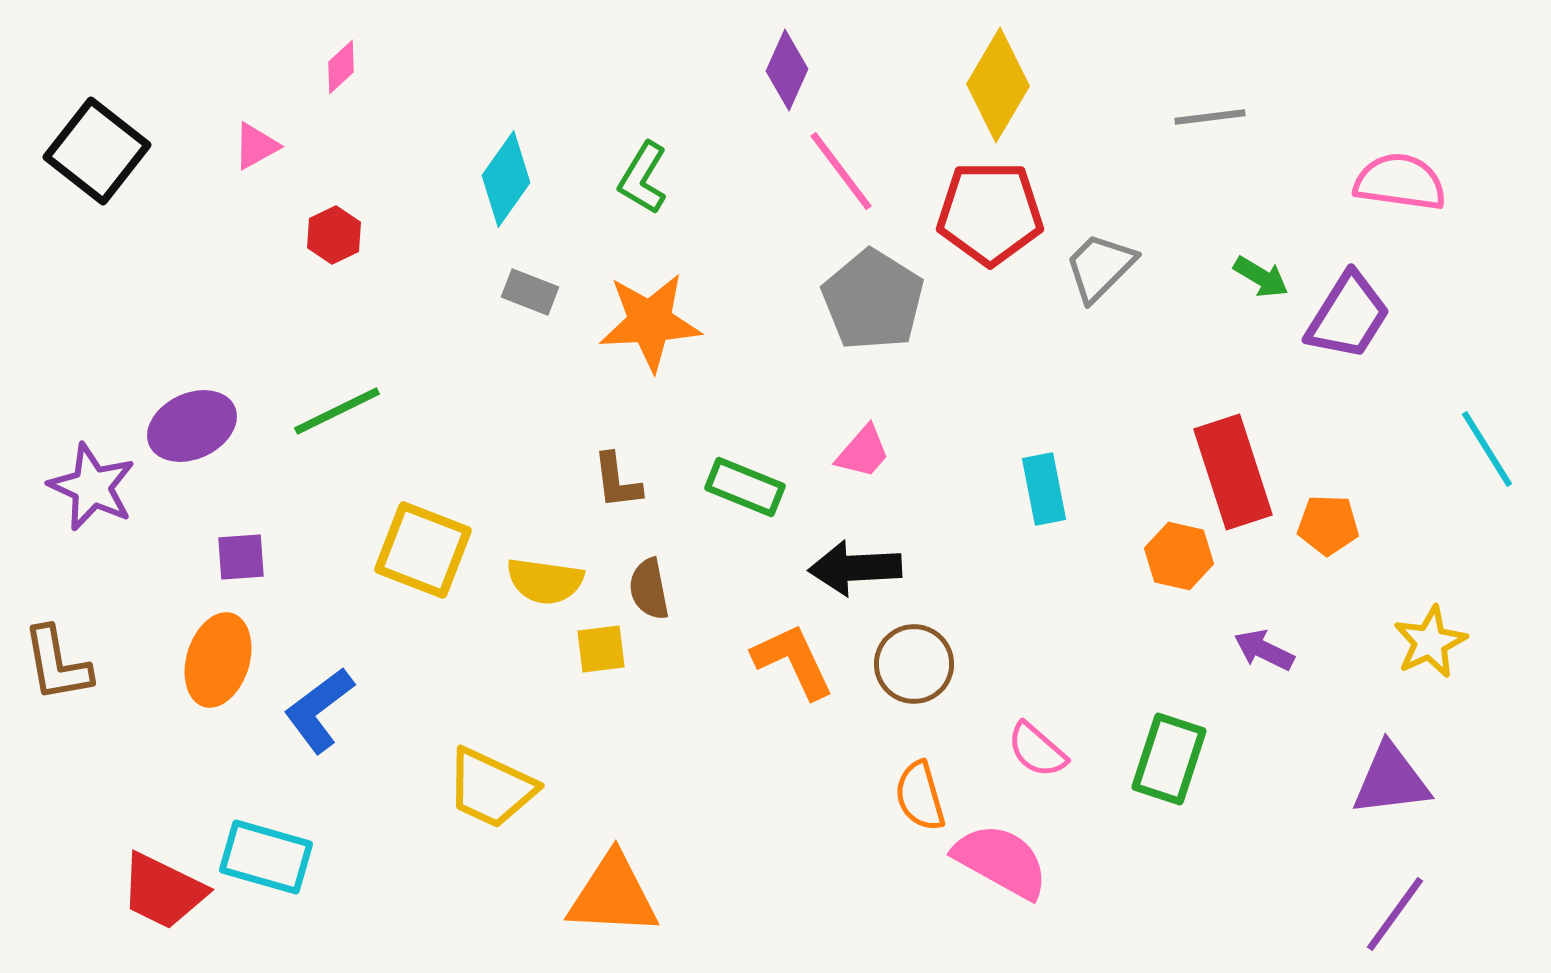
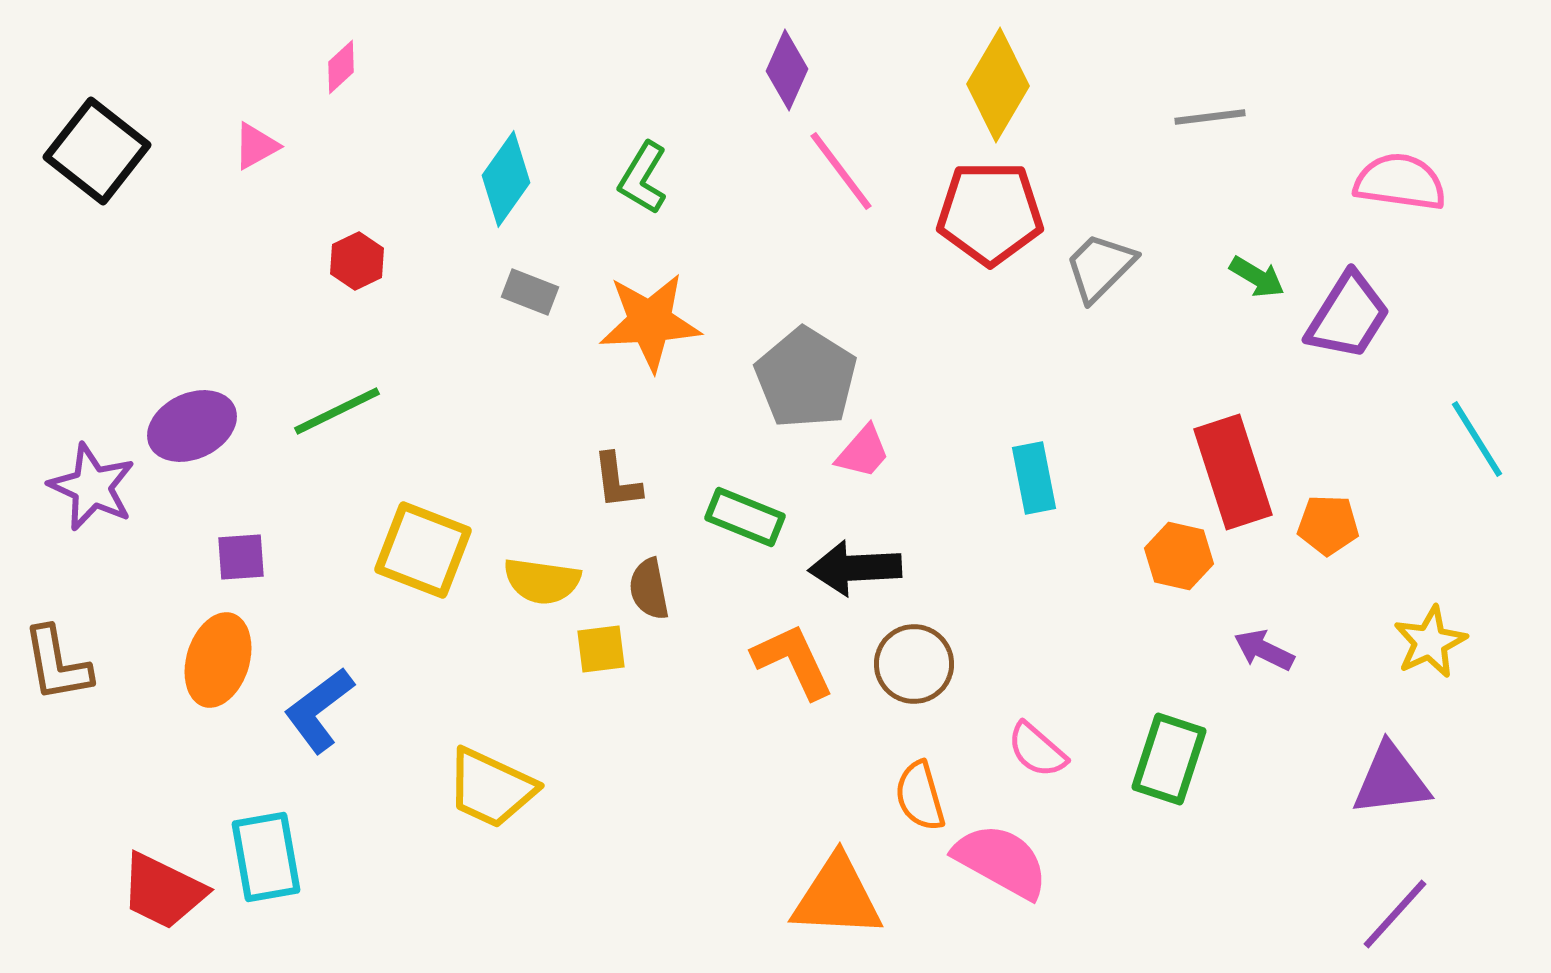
red hexagon at (334, 235): moved 23 px right, 26 px down
green arrow at (1261, 277): moved 4 px left
gray pentagon at (873, 300): moved 67 px left, 78 px down
cyan line at (1487, 449): moved 10 px left, 10 px up
green rectangle at (745, 487): moved 30 px down
cyan rectangle at (1044, 489): moved 10 px left, 11 px up
yellow semicircle at (545, 581): moved 3 px left
cyan rectangle at (266, 857): rotated 64 degrees clockwise
orange triangle at (613, 895): moved 224 px right, 2 px down
purple line at (1395, 914): rotated 6 degrees clockwise
